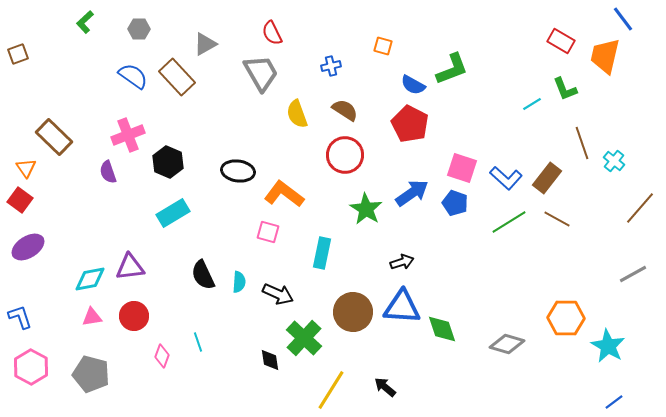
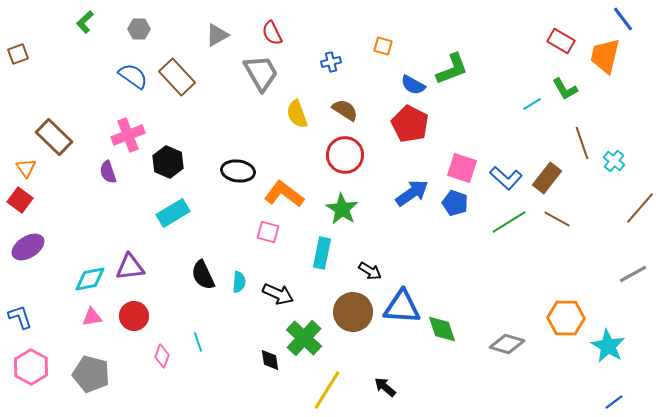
gray triangle at (205, 44): moved 12 px right, 9 px up
blue cross at (331, 66): moved 4 px up
green L-shape at (565, 89): rotated 8 degrees counterclockwise
green star at (366, 209): moved 24 px left
black arrow at (402, 262): moved 32 px left, 9 px down; rotated 50 degrees clockwise
yellow line at (331, 390): moved 4 px left
